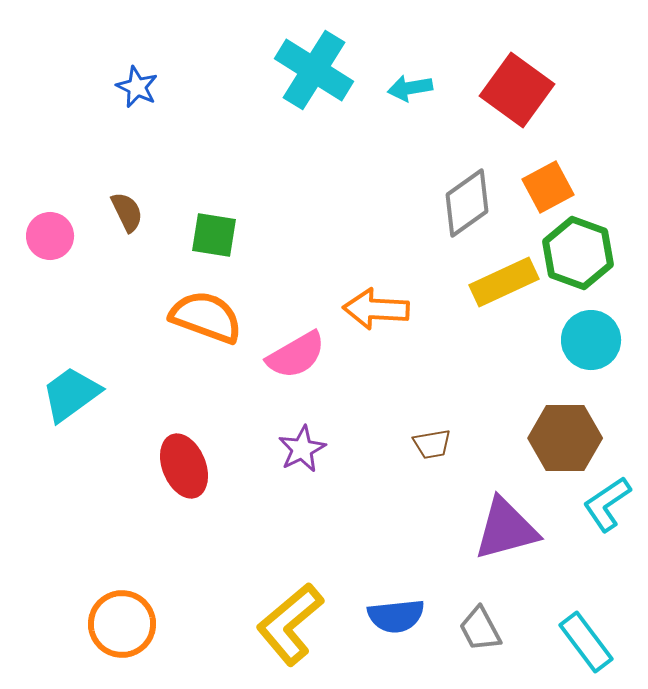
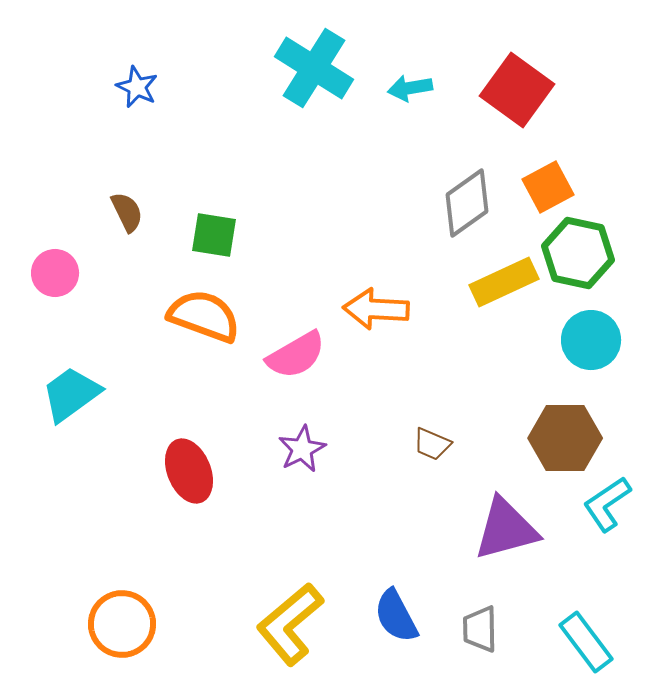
cyan cross: moved 2 px up
pink circle: moved 5 px right, 37 px down
green hexagon: rotated 8 degrees counterclockwise
orange semicircle: moved 2 px left, 1 px up
brown trapezoid: rotated 33 degrees clockwise
red ellipse: moved 5 px right, 5 px down
blue semicircle: rotated 68 degrees clockwise
gray trapezoid: rotated 27 degrees clockwise
